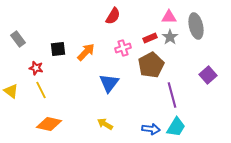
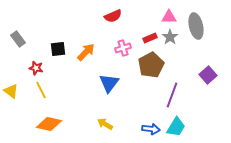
red semicircle: rotated 36 degrees clockwise
purple line: rotated 35 degrees clockwise
